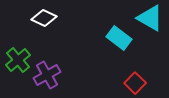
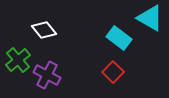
white diamond: moved 12 px down; rotated 25 degrees clockwise
purple cross: rotated 32 degrees counterclockwise
red square: moved 22 px left, 11 px up
